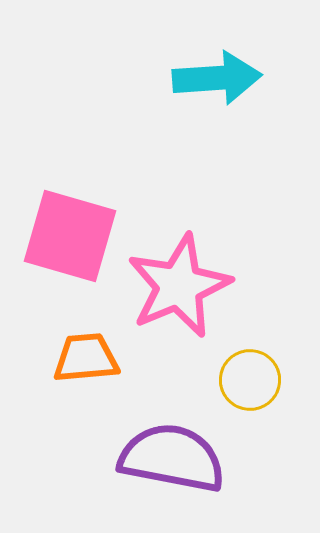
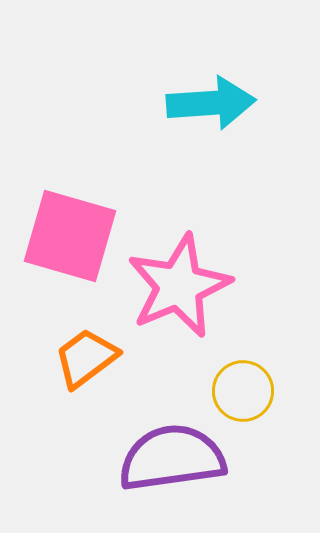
cyan arrow: moved 6 px left, 25 px down
orange trapezoid: rotated 32 degrees counterclockwise
yellow circle: moved 7 px left, 11 px down
purple semicircle: rotated 19 degrees counterclockwise
